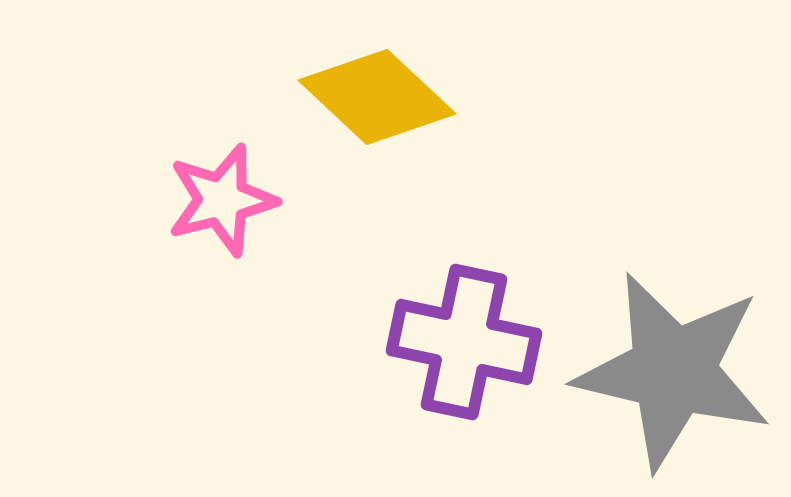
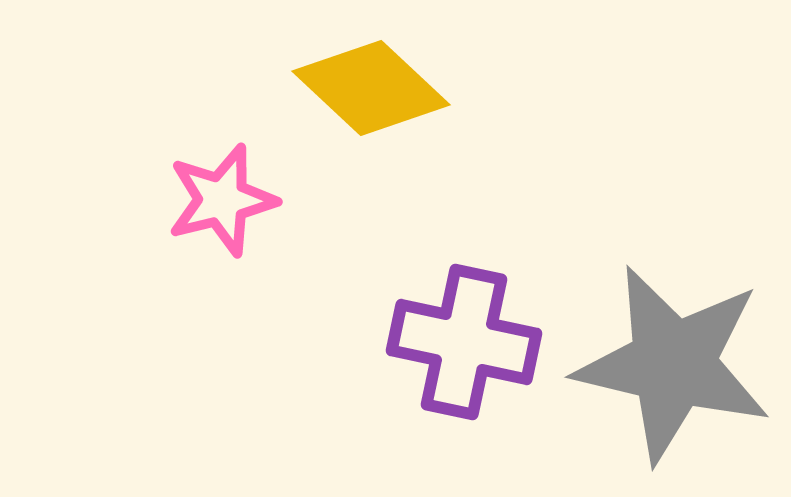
yellow diamond: moved 6 px left, 9 px up
gray star: moved 7 px up
